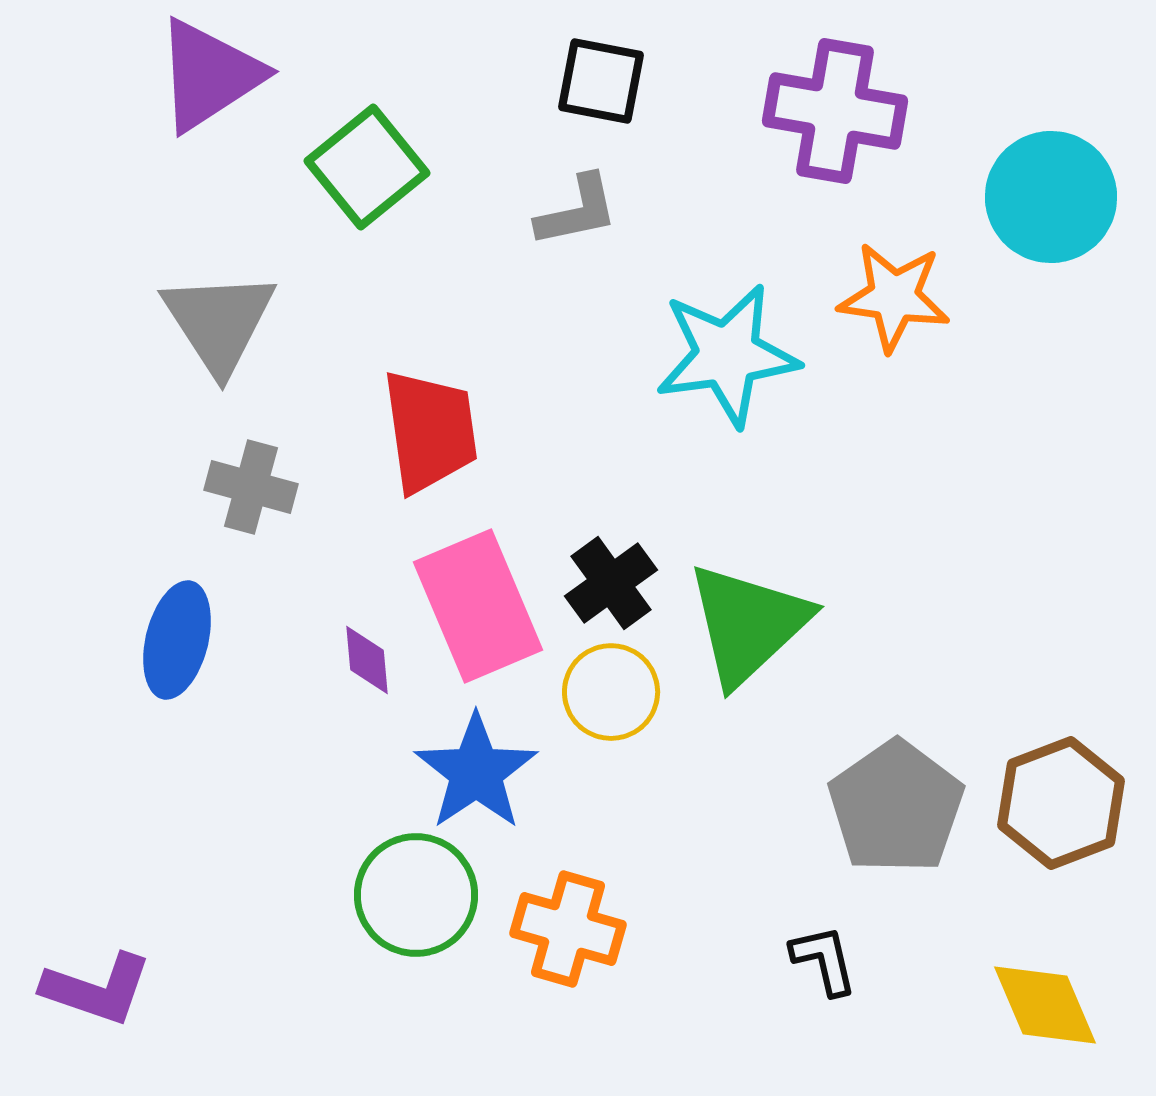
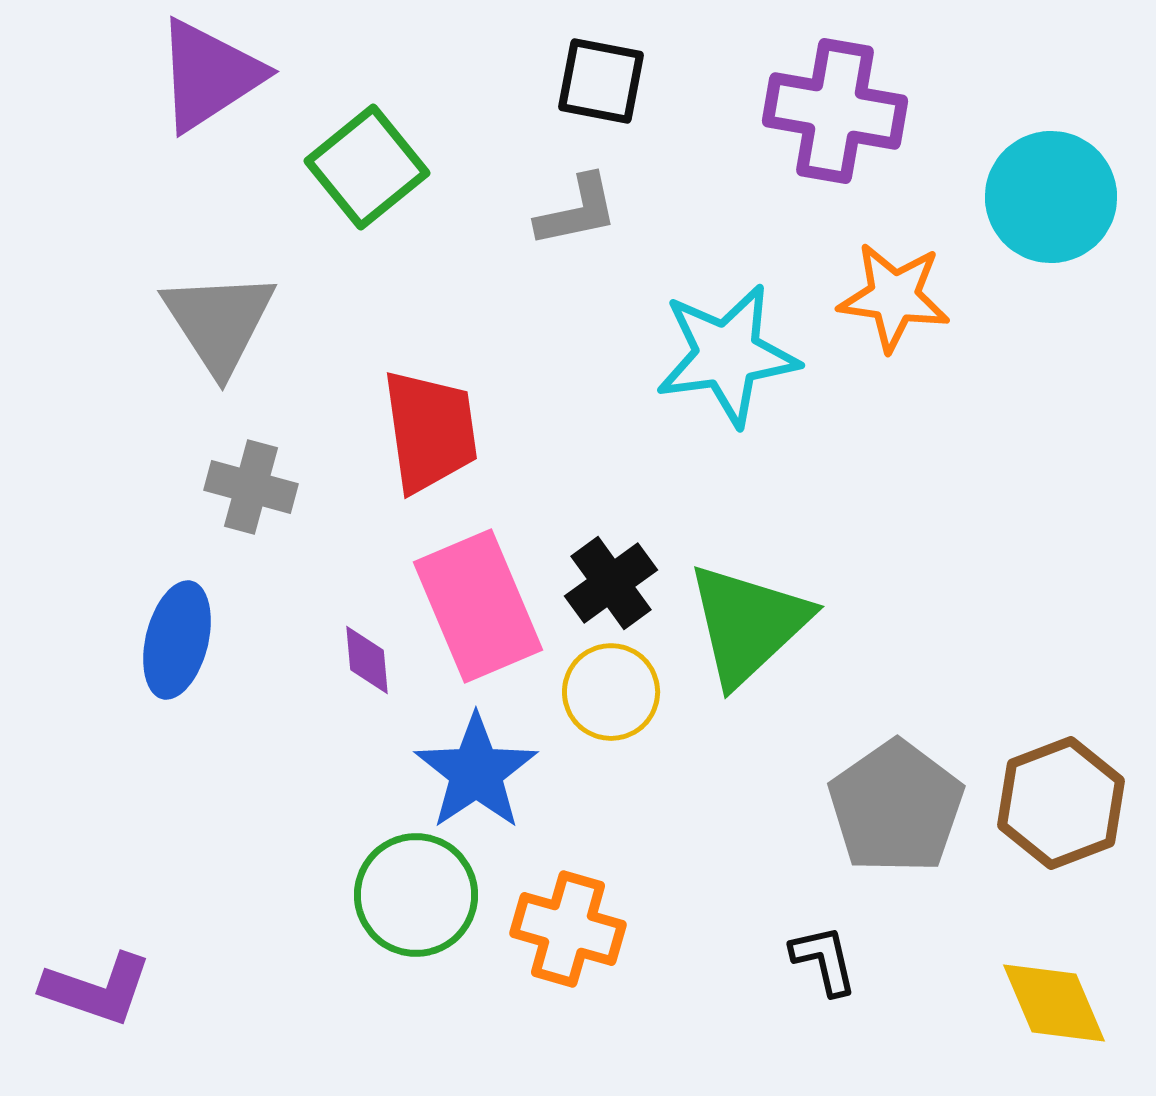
yellow diamond: moved 9 px right, 2 px up
